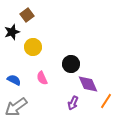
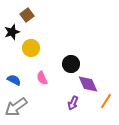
yellow circle: moved 2 px left, 1 px down
